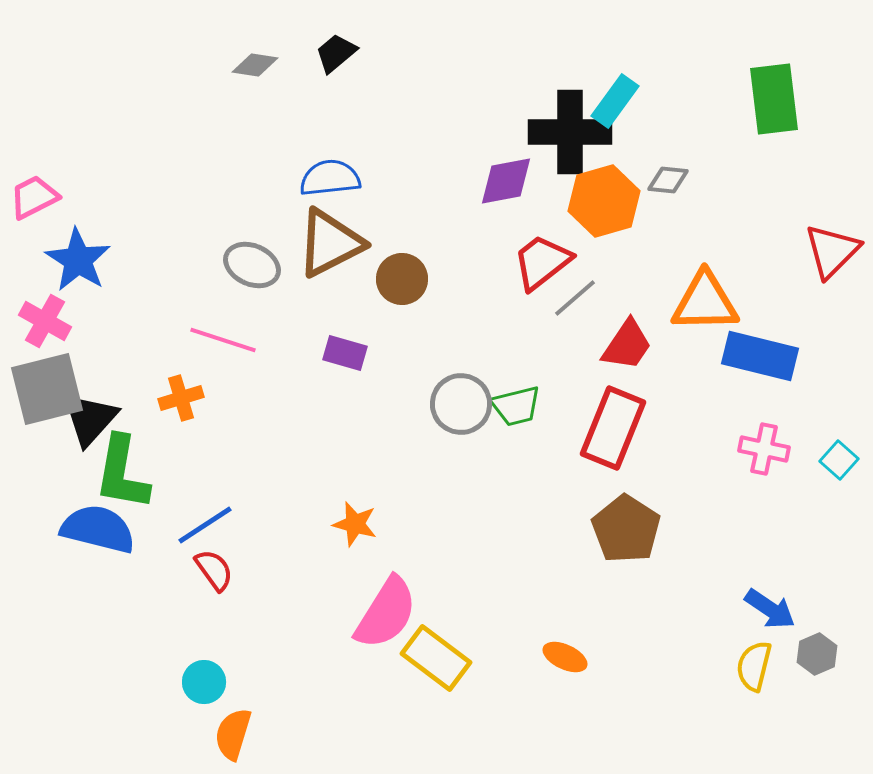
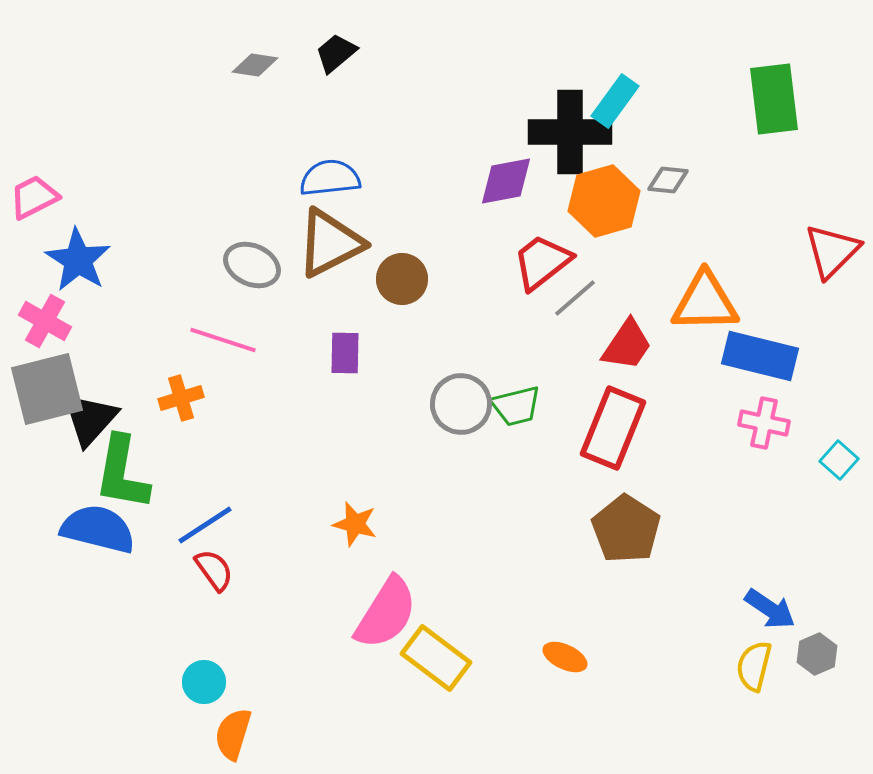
purple rectangle at (345, 353): rotated 75 degrees clockwise
pink cross at (764, 449): moved 26 px up
